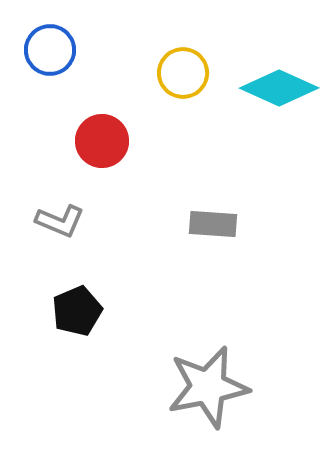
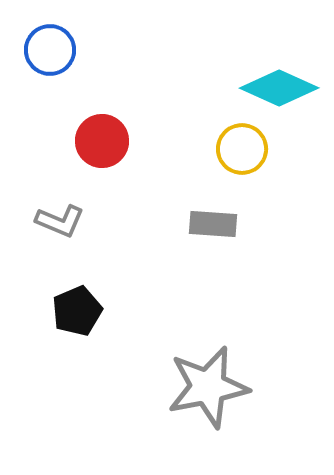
yellow circle: moved 59 px right, 76 px down
